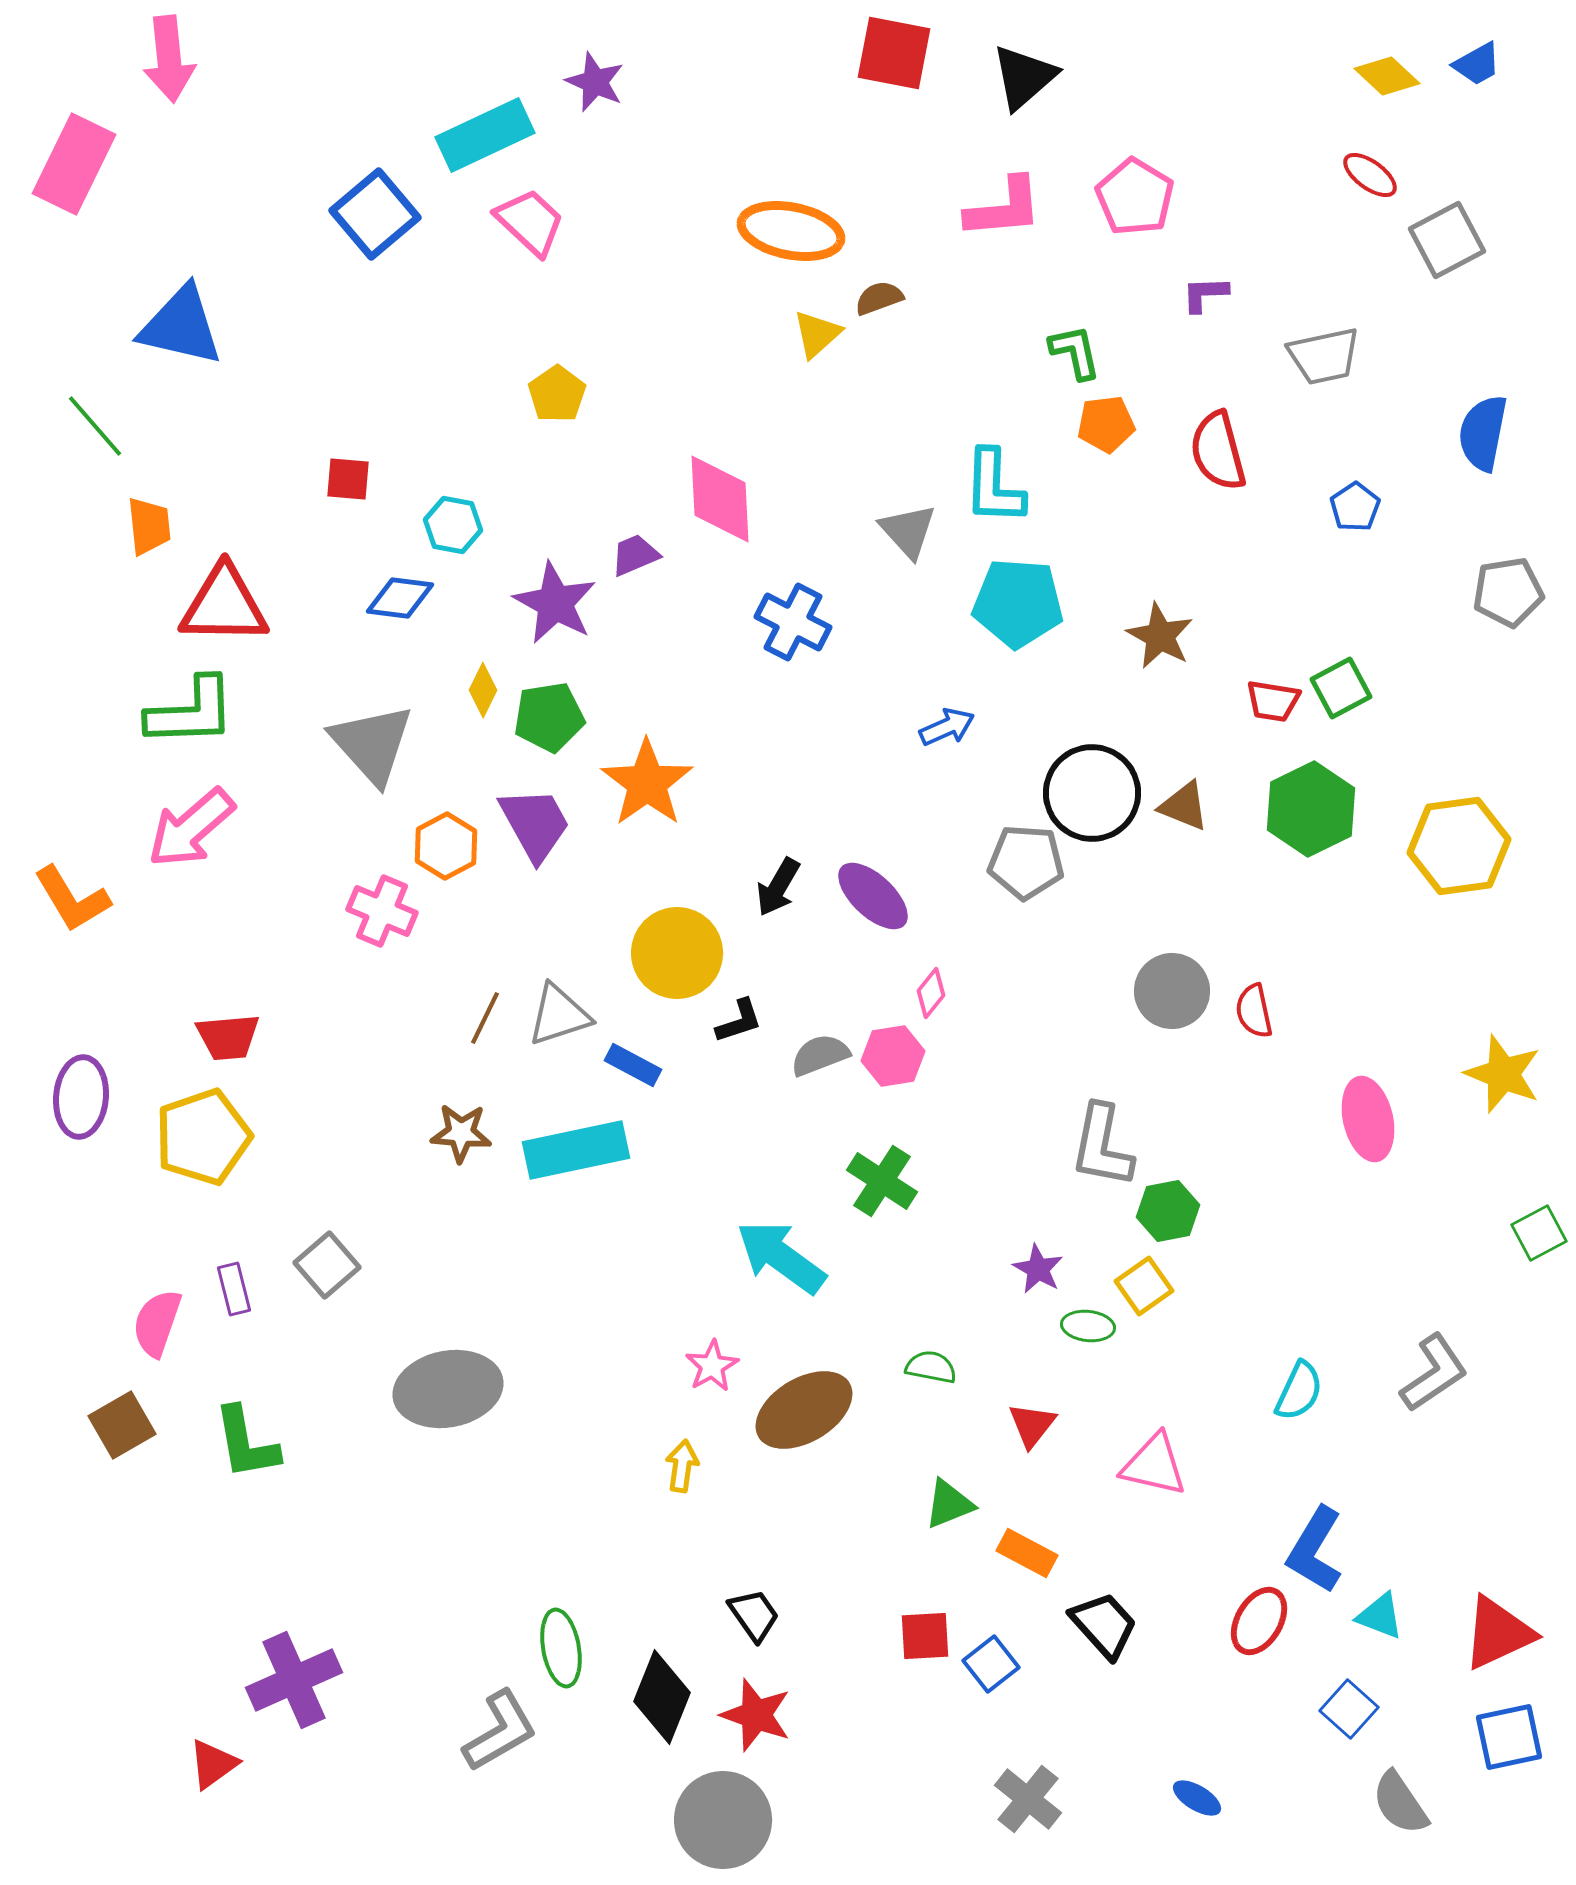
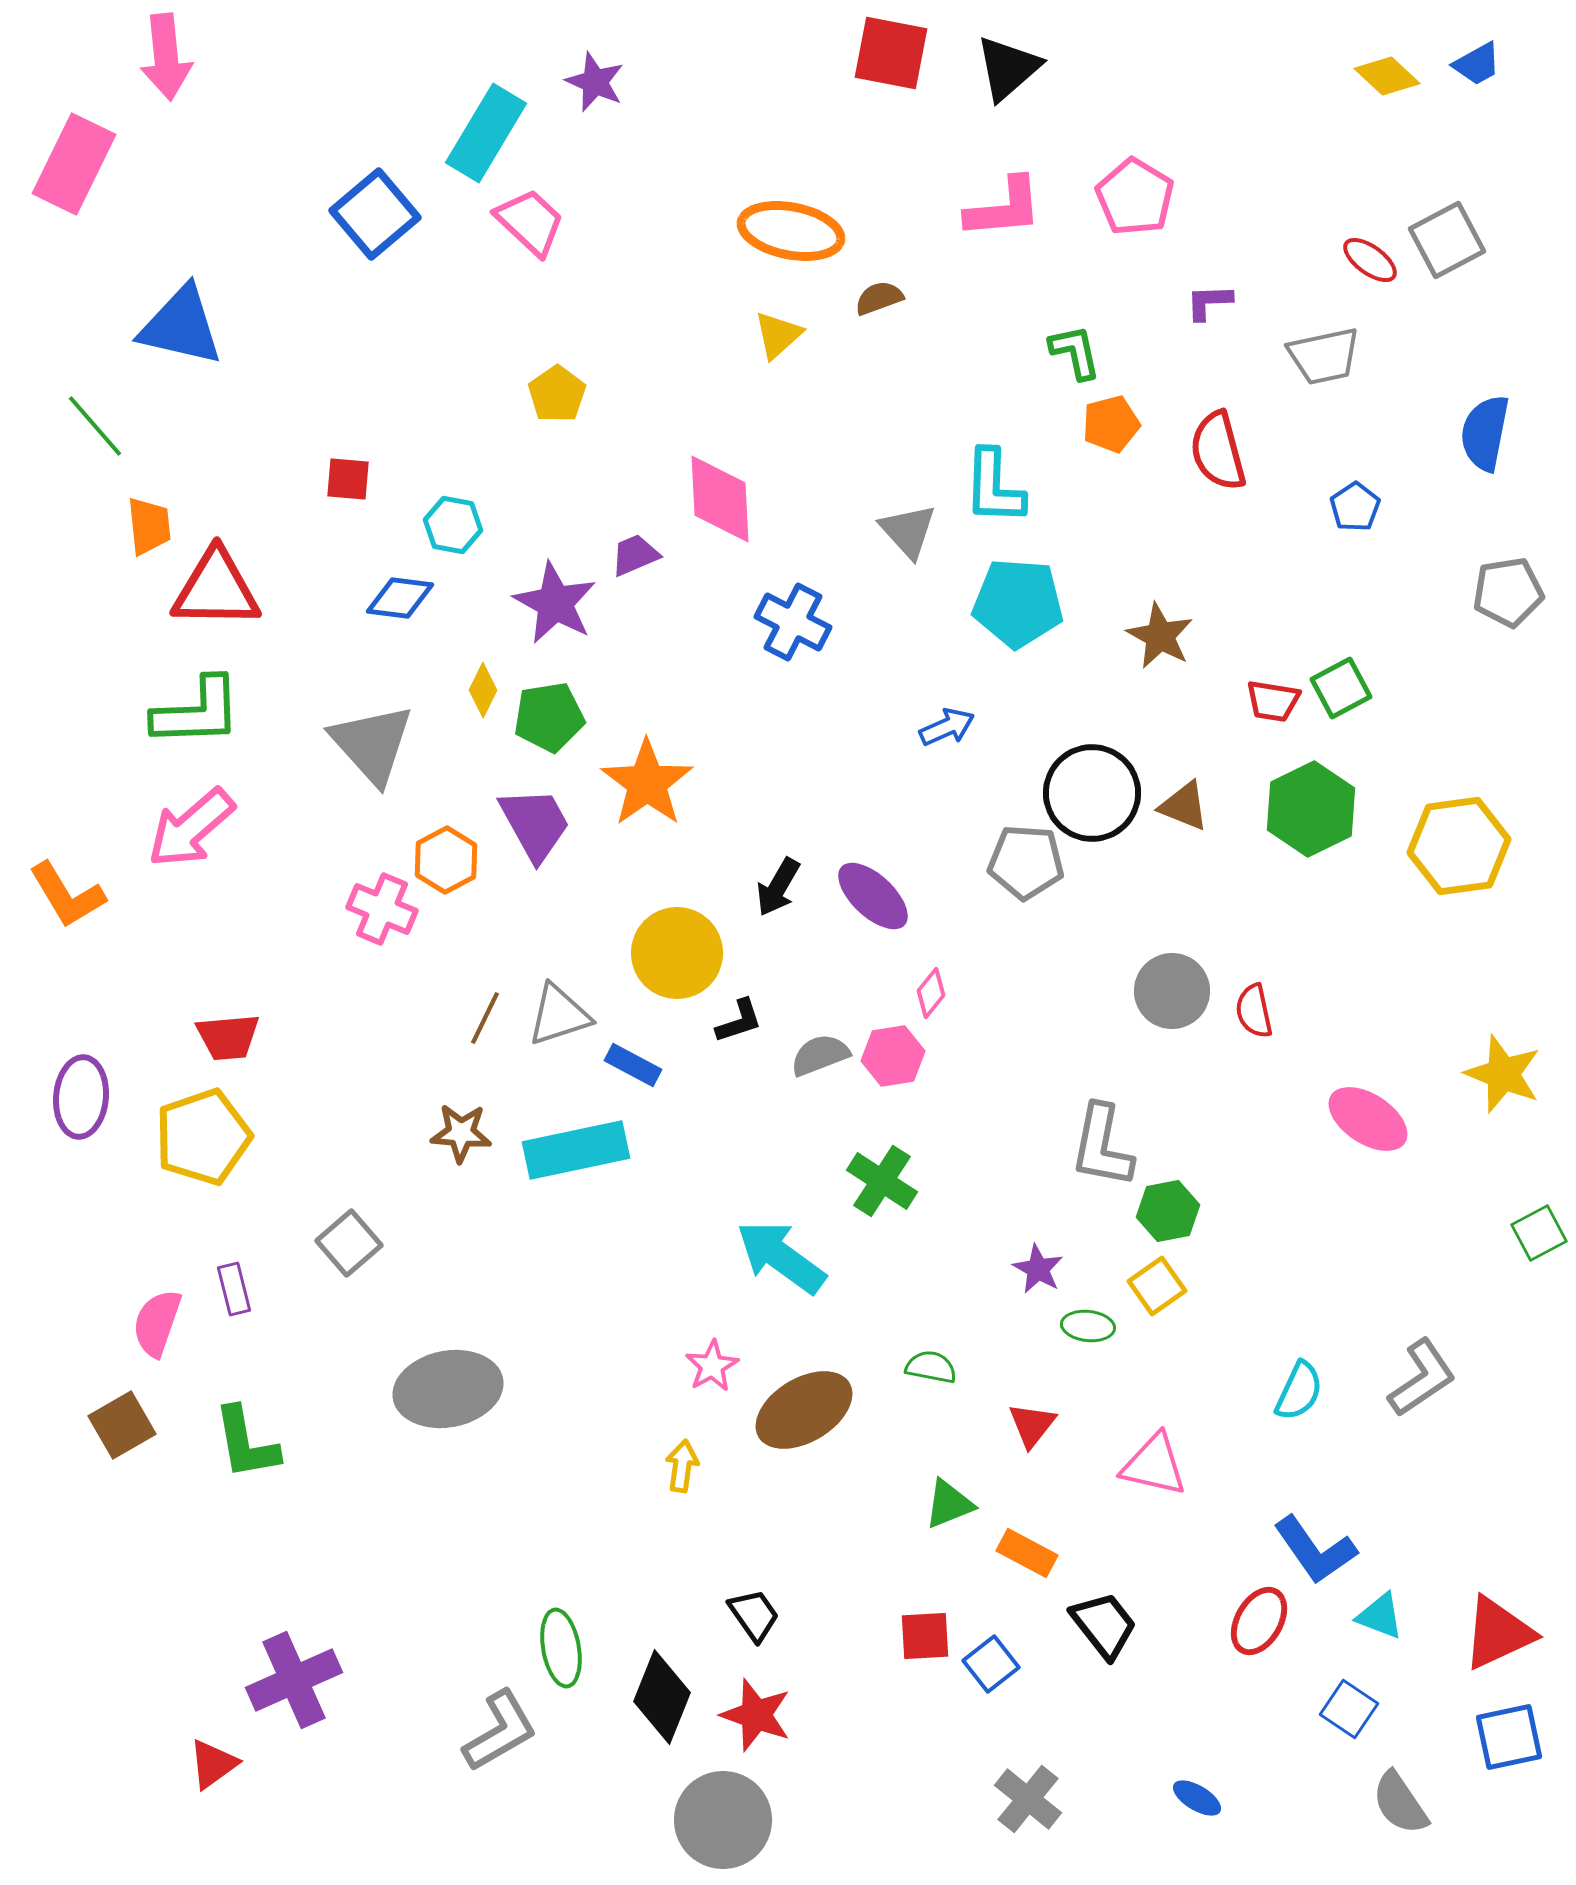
red square at (894, 53): moved 3 px left
pink arrow at (169, 59): moved 3 px left, 2 px up
black triangle at (1024, 77): moved 16 px left, 9 px up
cyan rectangle at (485, 135): moved 1 px right, 2 px up; rotated 34 degrees counterclockwise
red ellipse at (1370, 175): moved 85 px down
purple L-shape at (1205, 294): moved 4 px right, 8 px down
yellow triangle at (817, 334): moved 39 px left, 1 px down
orange pentagon at (1106, 424): moved 5 px right; rotated 8 degrees counterclockwise
blue semicircle at (1483, 433): moved 2 px right
red triangle at (224, 605): moved 8 px left, 16 px up
green L-shape at (191, 712): moved 6 px right
orange hexagon at (446, 846): moved 14 px down
orange L-shape at (72, 899): moved 5 px left, 4 px up
pink cross at (382, 911): moved 2 px up
pink ellipse at (1368, 1119): rotated 44 degrees counterclockwise
gray square at (327, 1265): moved 22 px right, 22 px up
yellow square at (1144, 1286): moved 13 px right
gray L-shape at (1434, 1373): moved 12 px left, 5 px down
blue L-shape at (1315, 1550): rotated 66 degrees counterclockwise
black trapezoid at (1104, 1625): rotated 4 degrees clockwise
blue square at (1349, 1709): rotated 8 degrees counterclockwise
